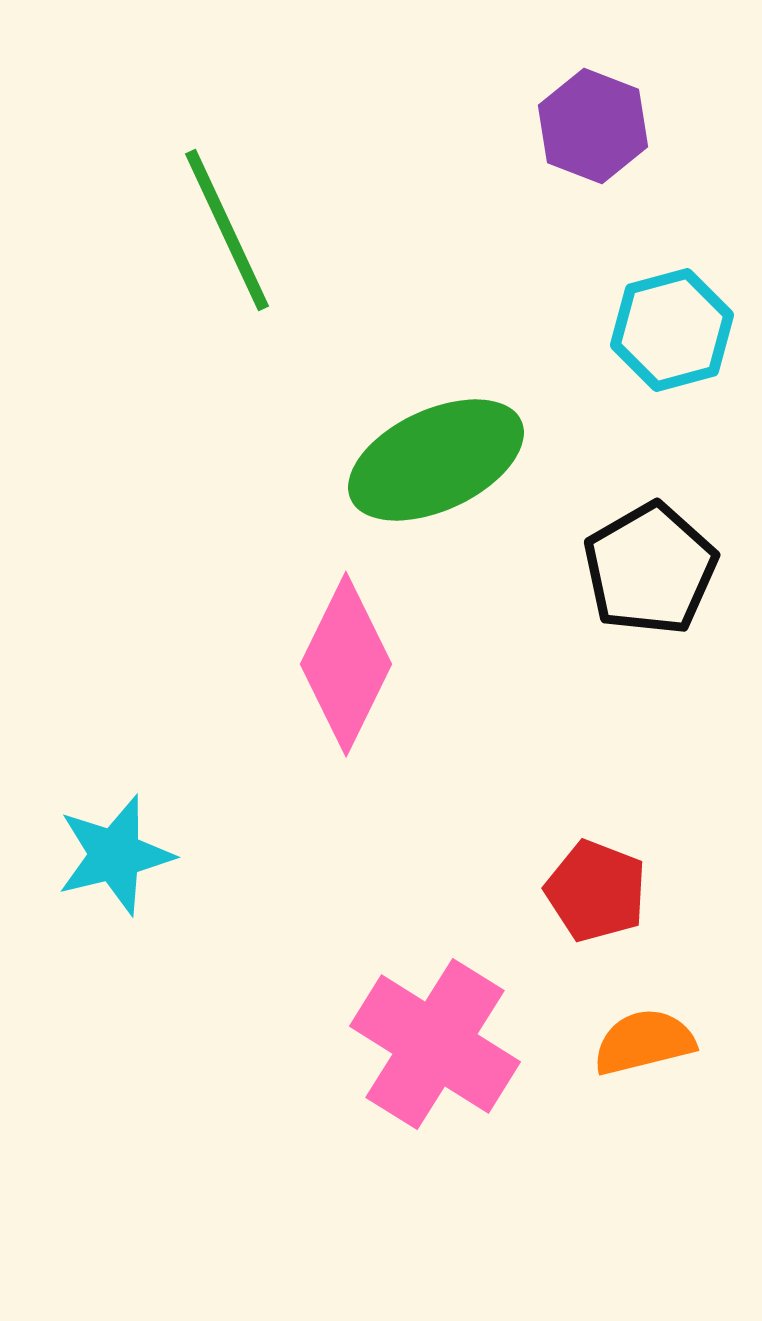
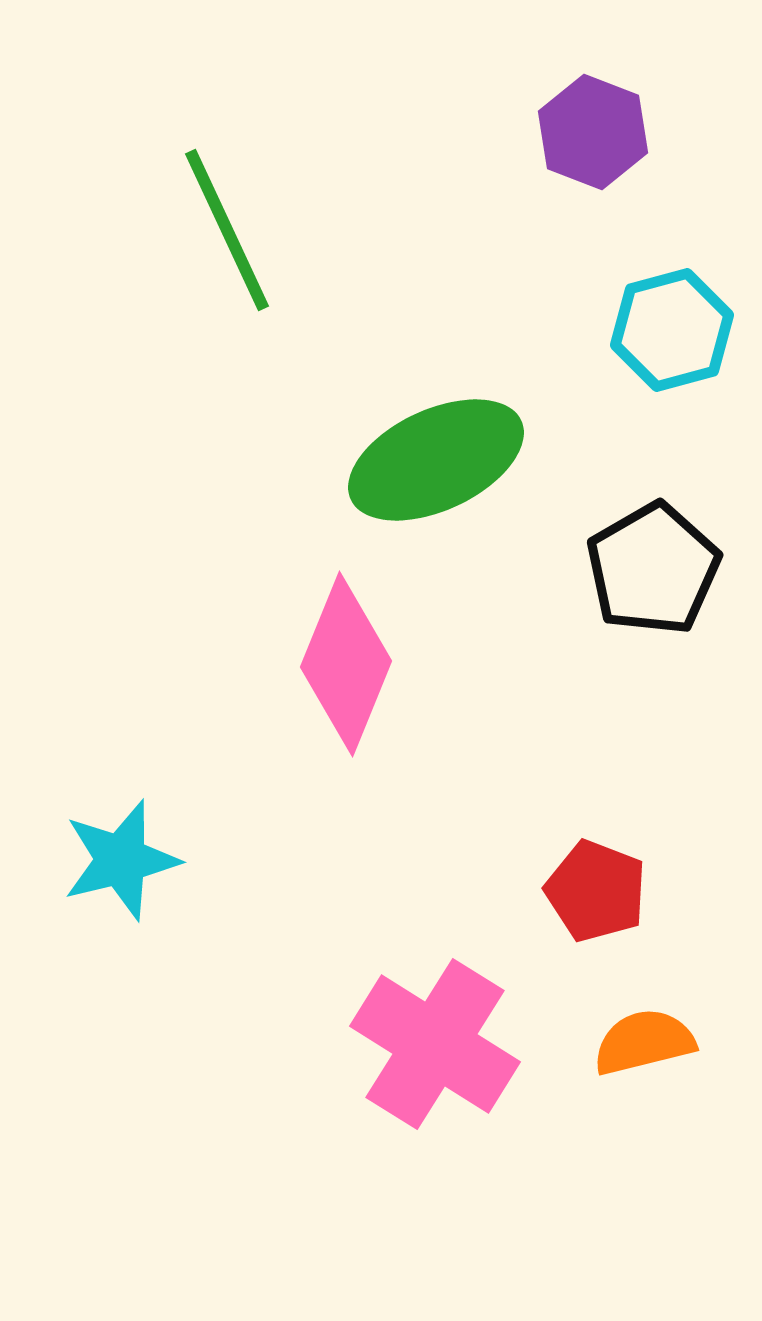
purple hexagon: moved 6 px down
black pentagon: moved 3 px right
pink diamond: rotated 4 degrees counterclockwise
cyan star: moved 6 px right, 5 px down
